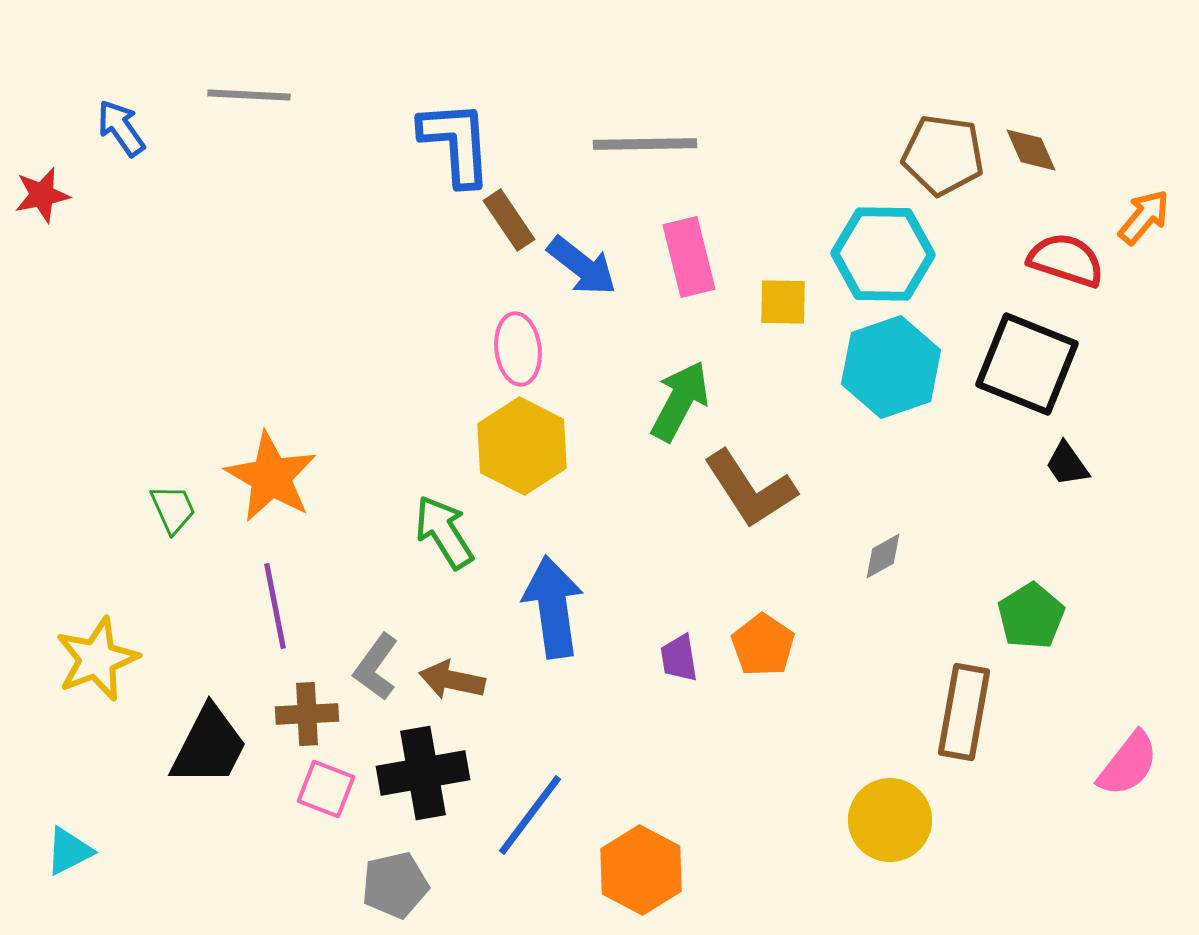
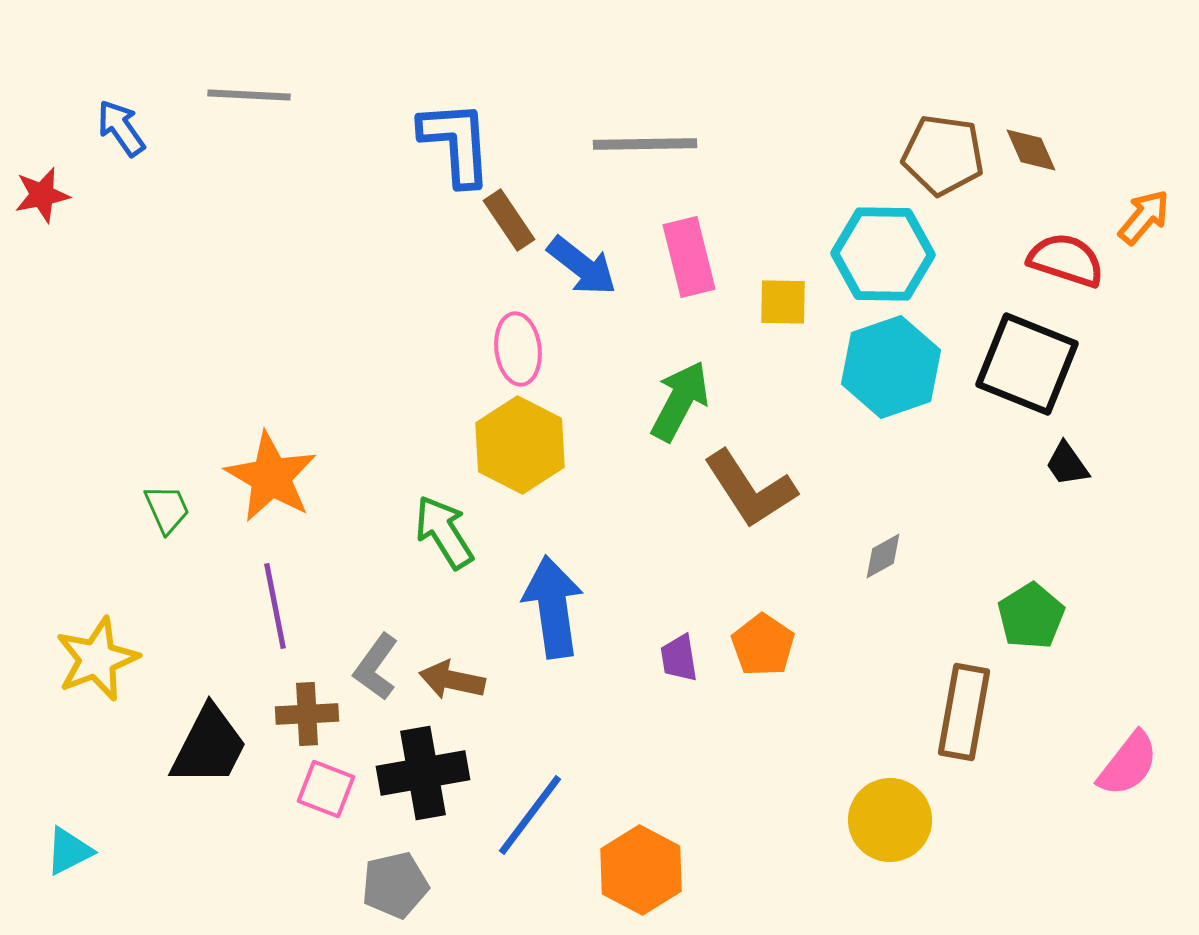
yellow hexagon at (522, 446): moved 2 px left, 1 px up
green trapezoid at (173, 509): moved 6 px left
